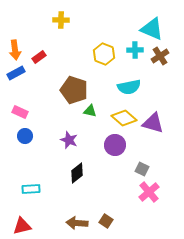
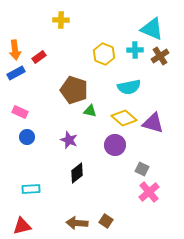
blue circle: moved 2 px right, 1 px down
